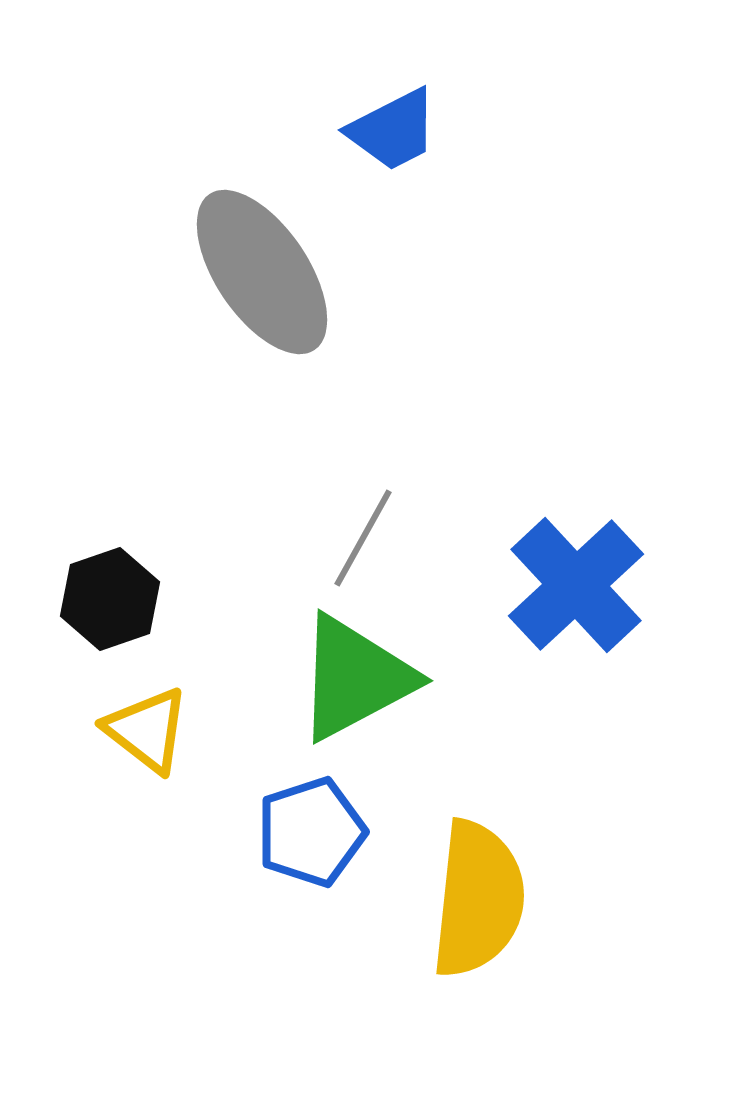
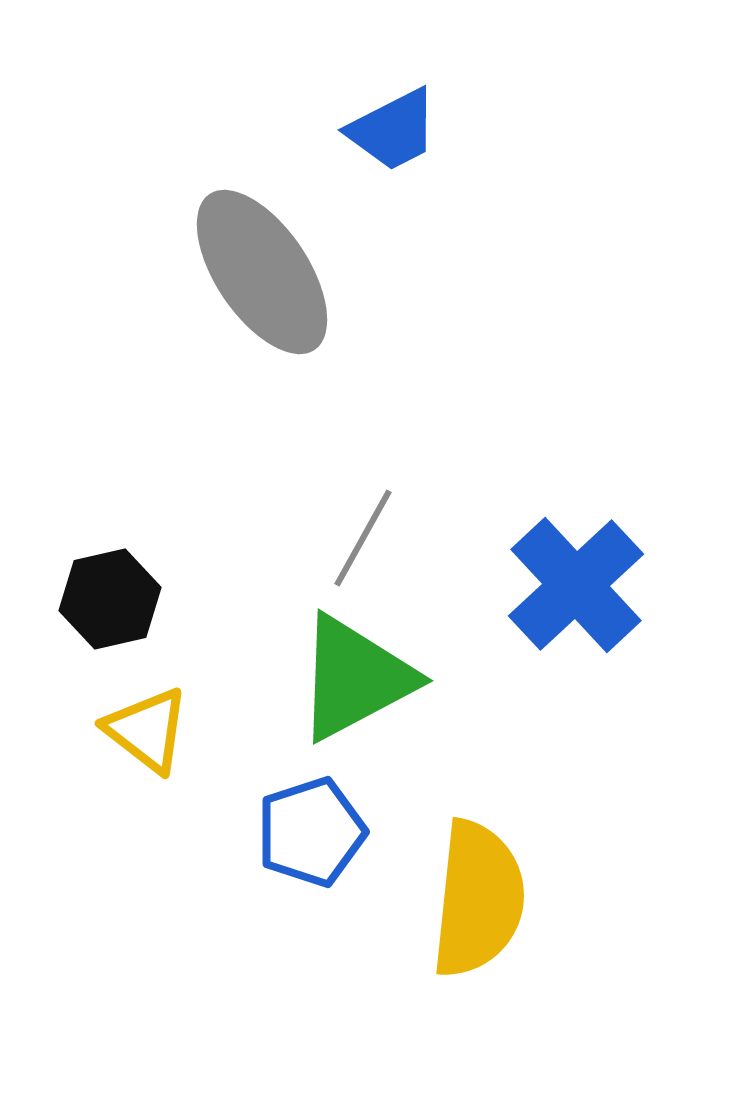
black hexagon: rotated 6 degrees clockwise
